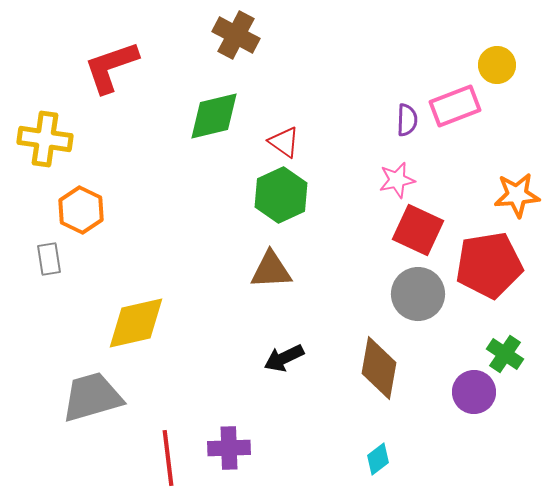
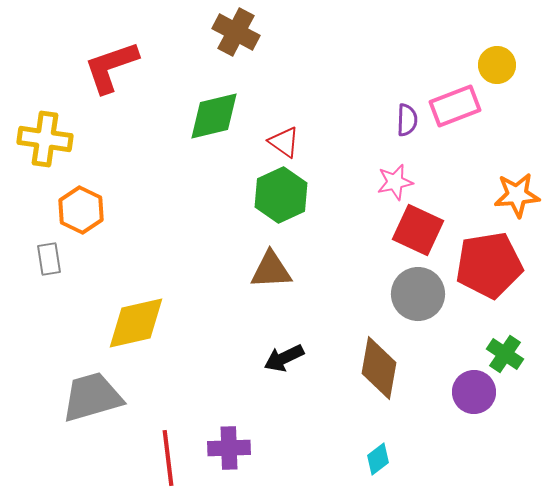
brown cross: moved 3 px up
pink star: moved 2 px left, 2 px down
